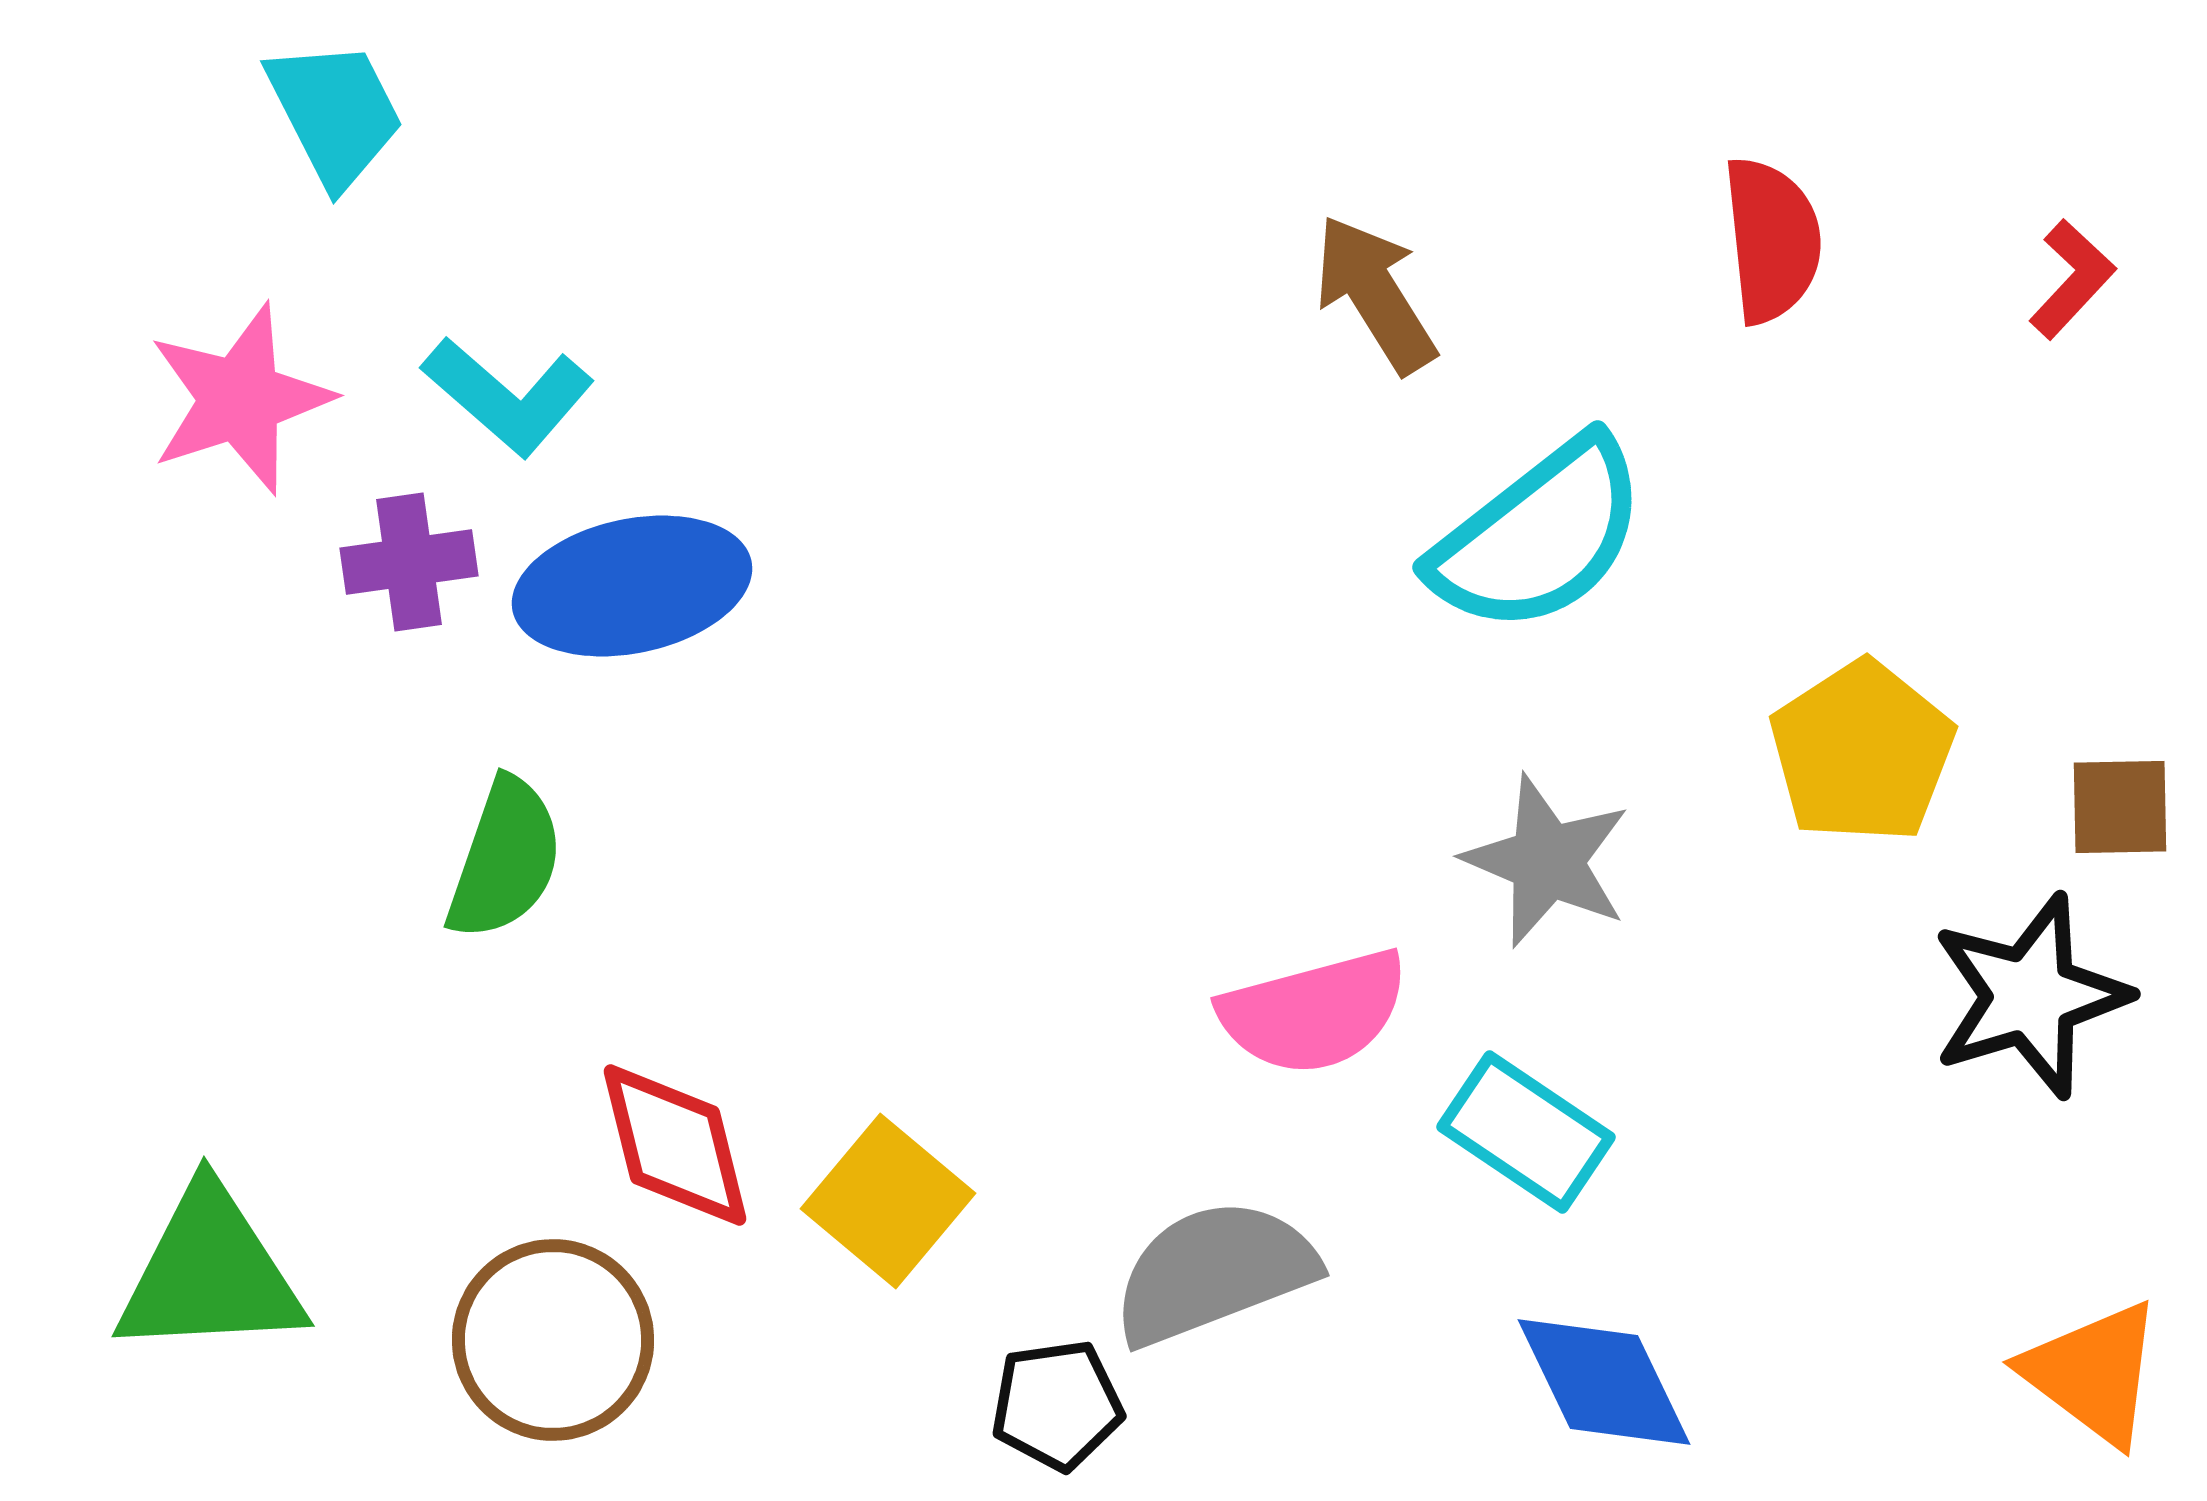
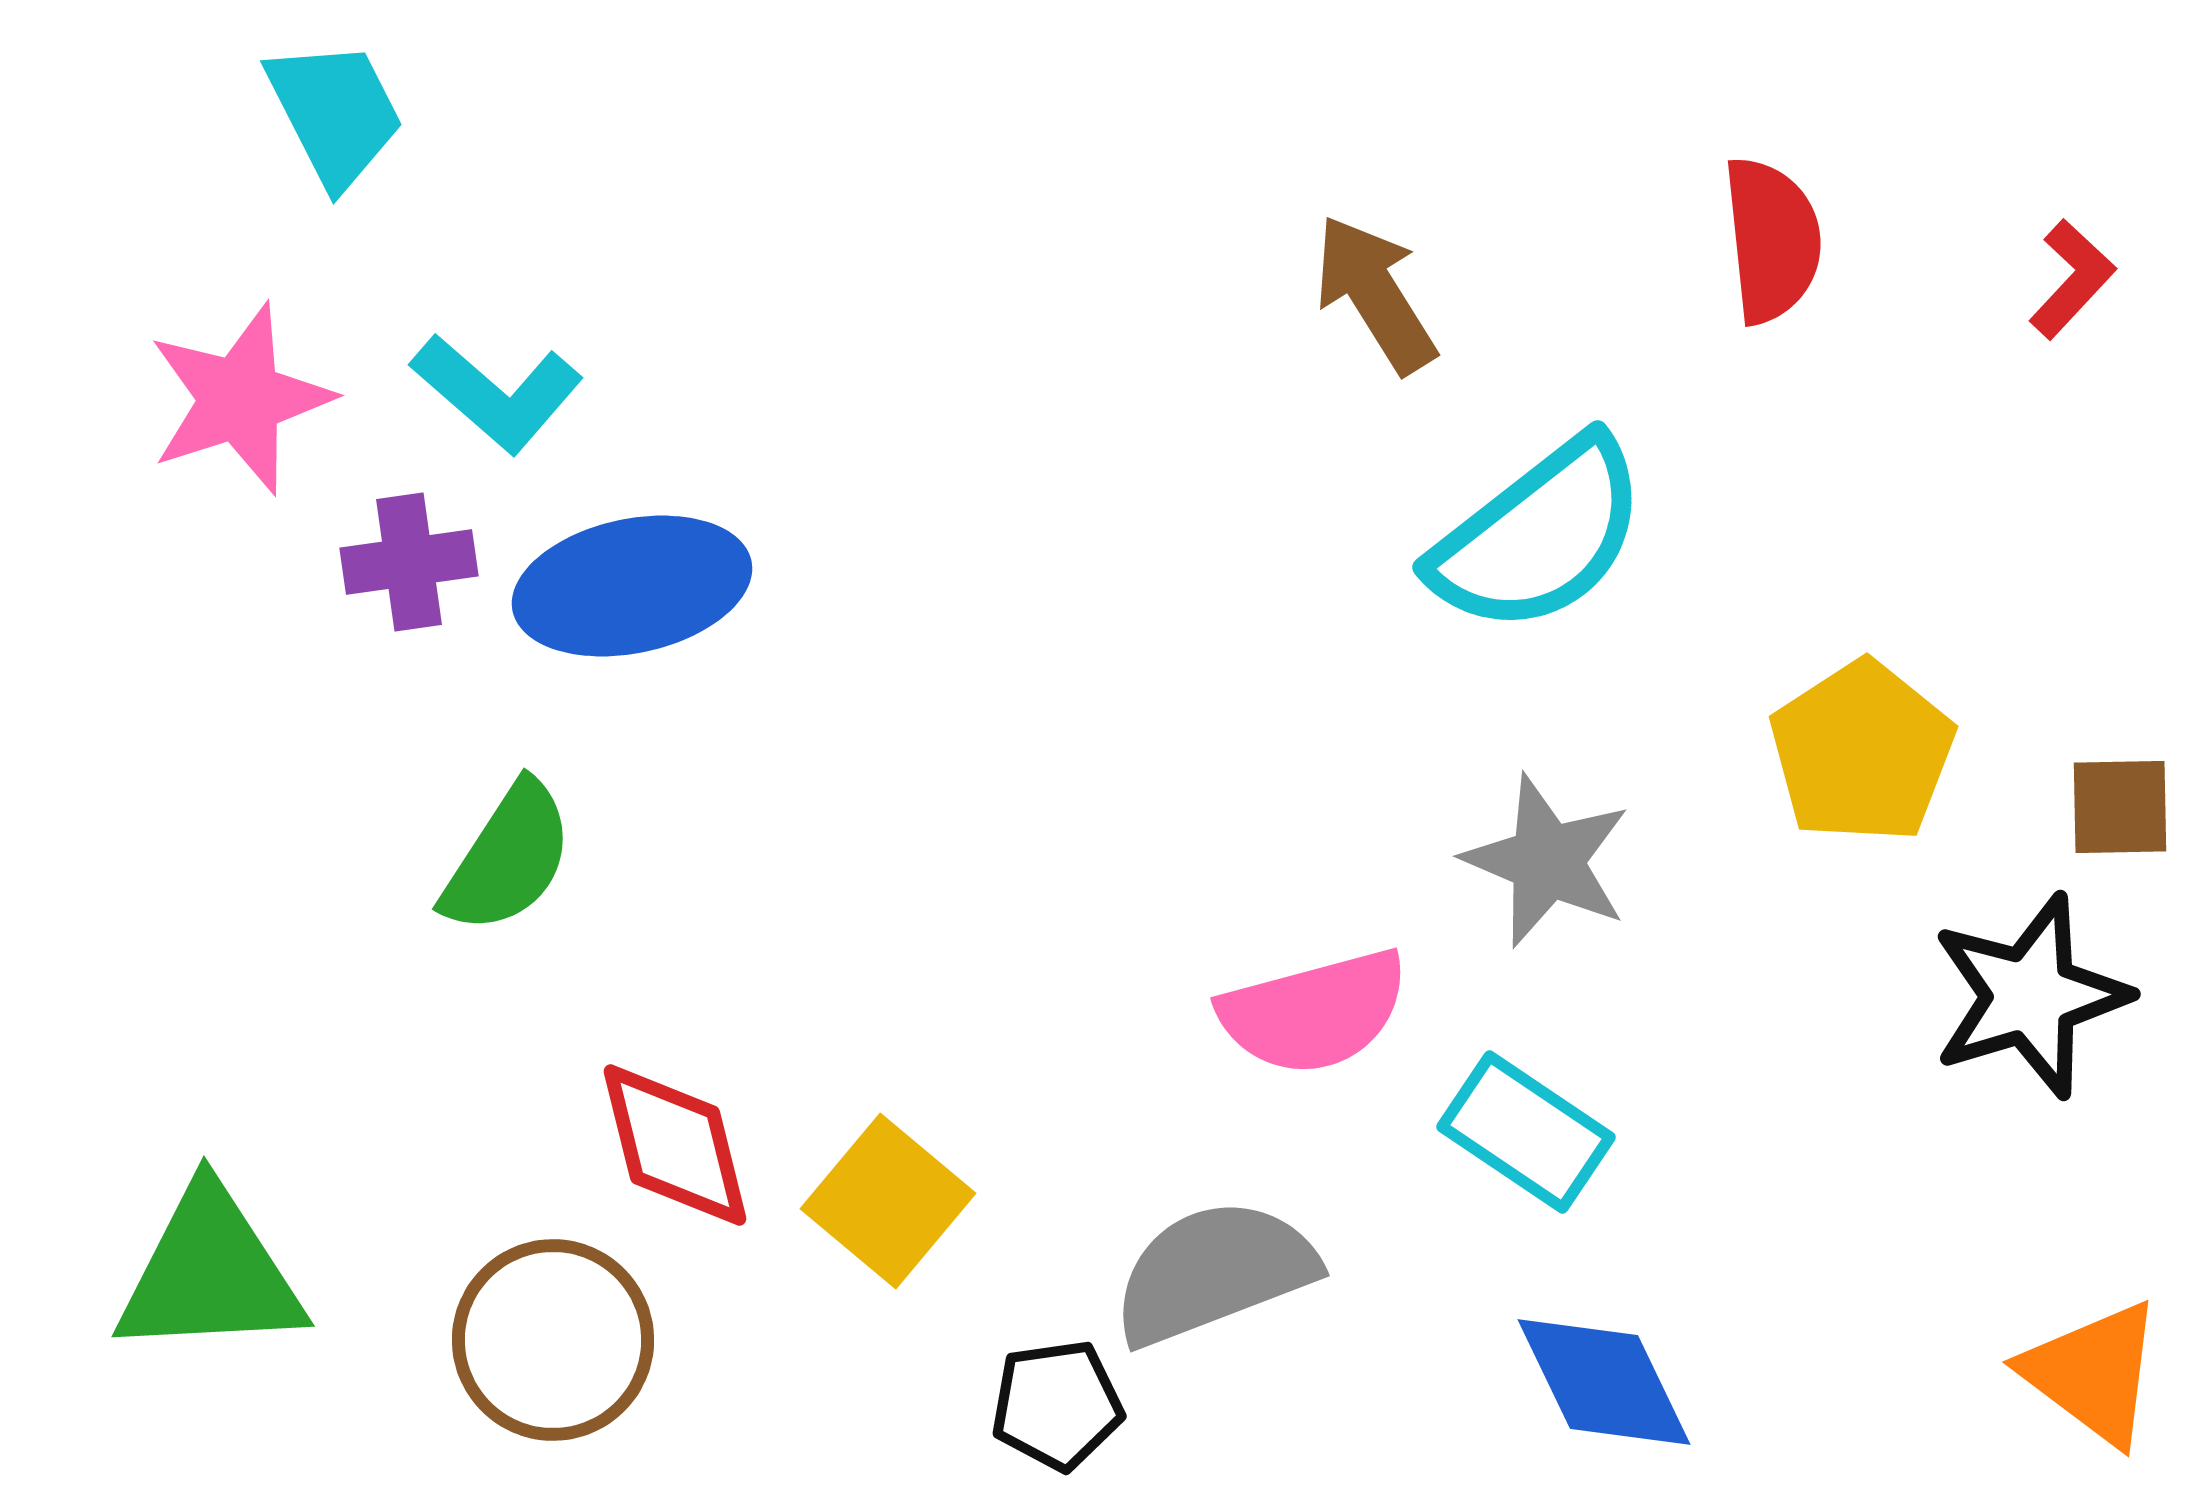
cyan L-shape: moved 11 px left, 3 px up
green semicircle: moved 3 px right, 1 px up; rotated 14 degrees clockwise
